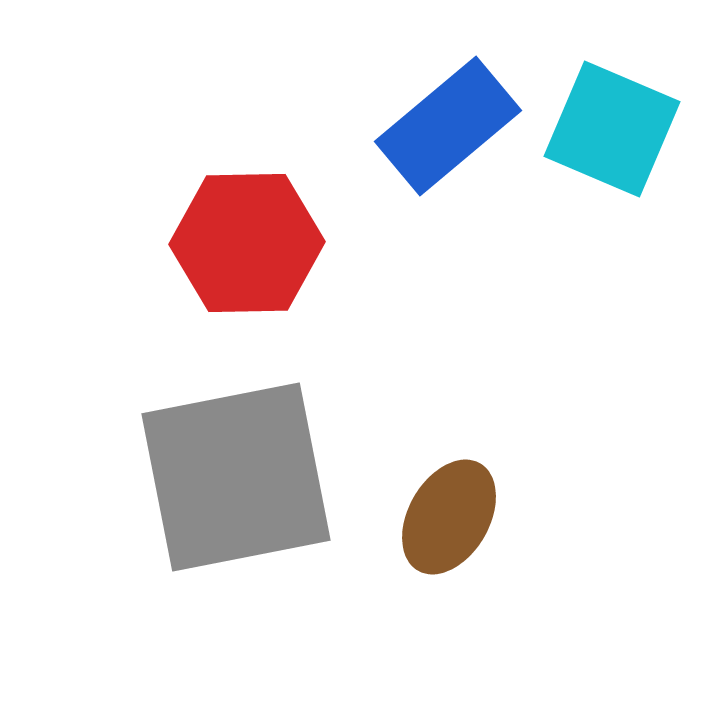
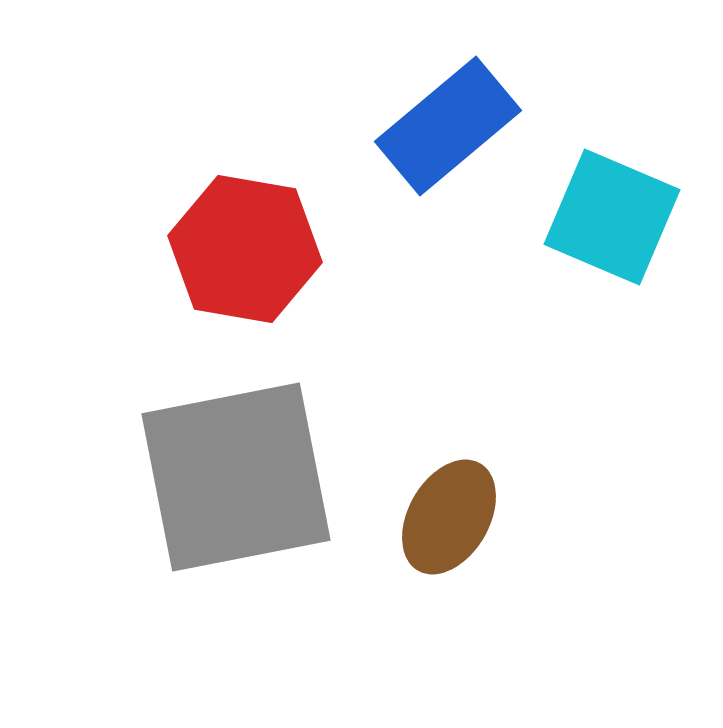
cyan square: moved 88 px down
red hexagon: moved 2 px left, 6 px down; rotated 11 degrees clockwise
